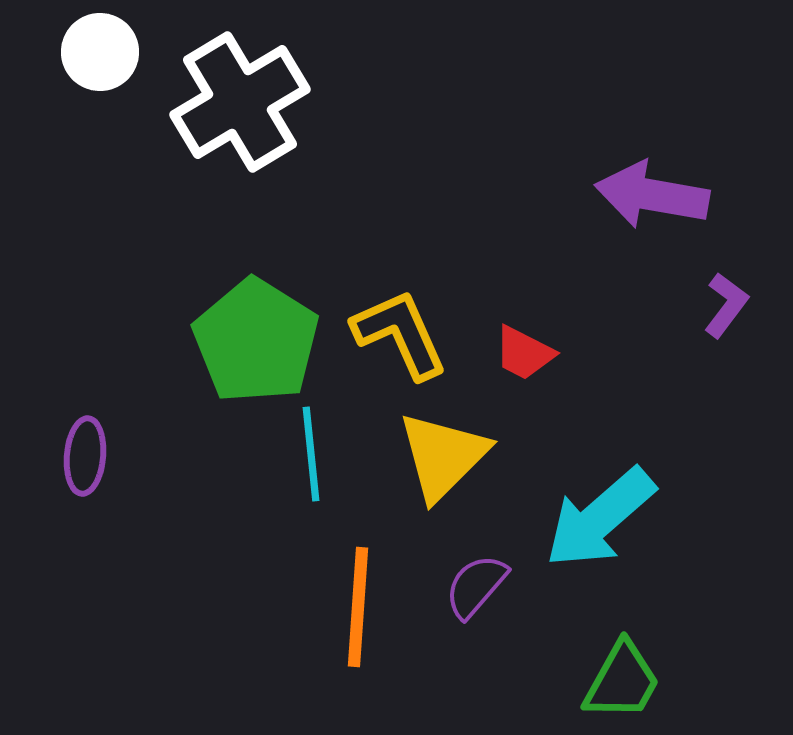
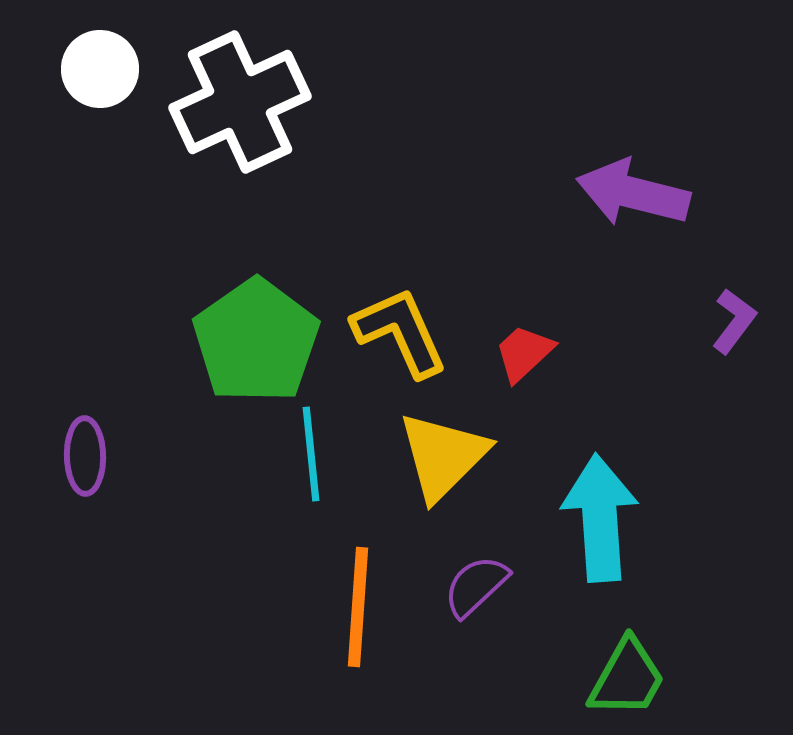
white circle: moved 17 px down
white cross: rotated 6 degrees clockwise
purple arrow: moved 19 px left, 2 px up; rotated 4 degrees clockwise
purple L-shape: moved 8 px right, 16 px down
yellow L-shape: moved 2 px up
green pentagon: rotated 5 degrees clockwise
red trapezoid: rotated 110 degrees clockwise
purple ellipse: rotated 6 degrees counterclockwise
cyan arrow: rotated 127 degrees clockwise
purple semicircle: rotated 6 degrees clockwise
green trapezoid: moved 5 px right, 3 px up
